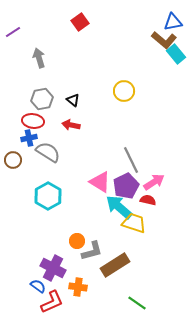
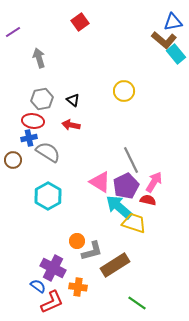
pink arrow: rotated 25 degrees counterclockwise
